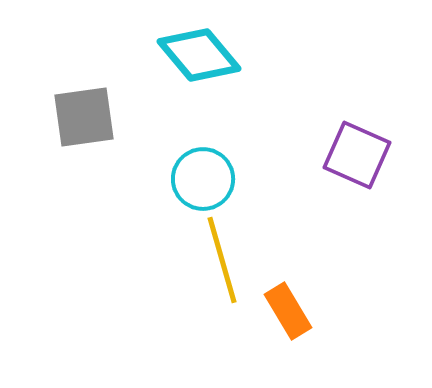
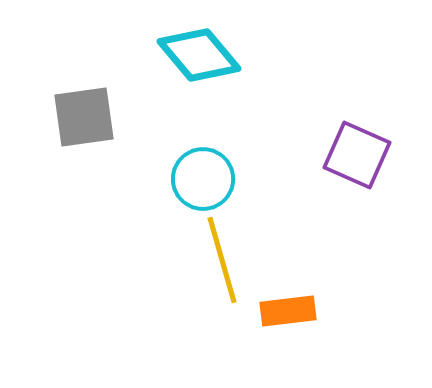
orange rectangle: rotated 66 degrees counterclockwise
